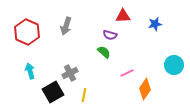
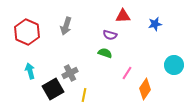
green semicircle: moved 1 px right, 1 px down; rotated 24 degrees counterclockwise
pink line: rotated 32 degrees counterclockwise
black square: moved 3 px up
